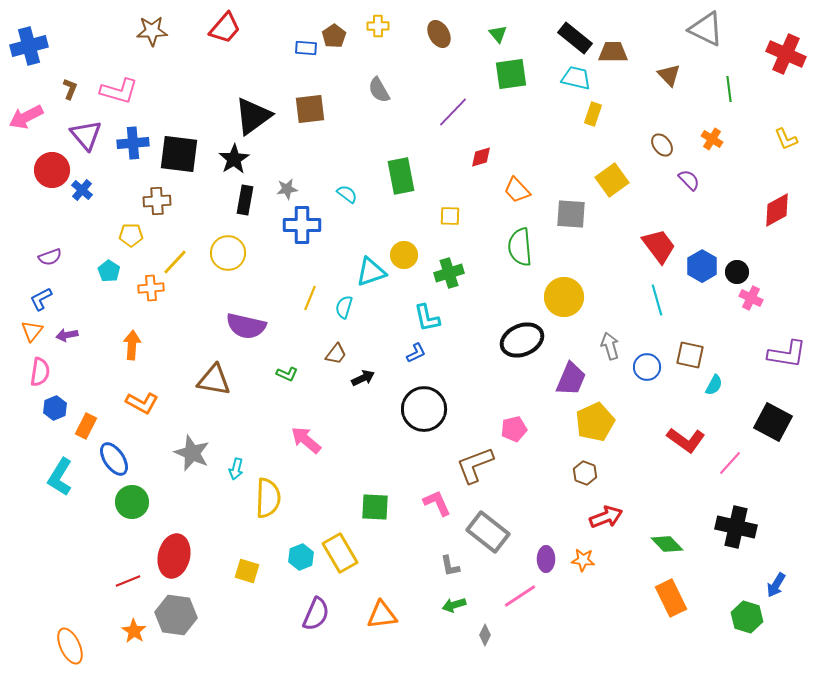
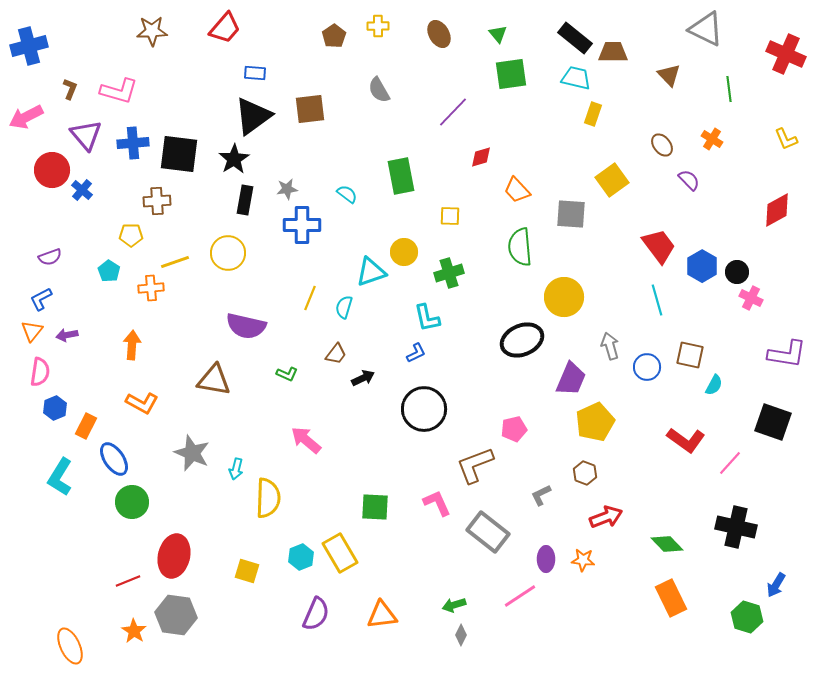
blue rectangle at (306, 48): moved 51 px left, 25 px down
yellow circle at (404, 255): moved 3 px up
yellow line at (175, 262): rotated 28 degrees clockwise
black square at (773, 422): rotated 9 degrees counterclockwise
gray L-shape at (450, 566): moved 91 px right, 71 px up; rotated 75 degrees clockwise
gray diamond at (485, 635): moved 24 px left
